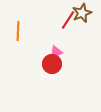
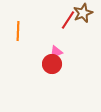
brown star: moved 1 px right
